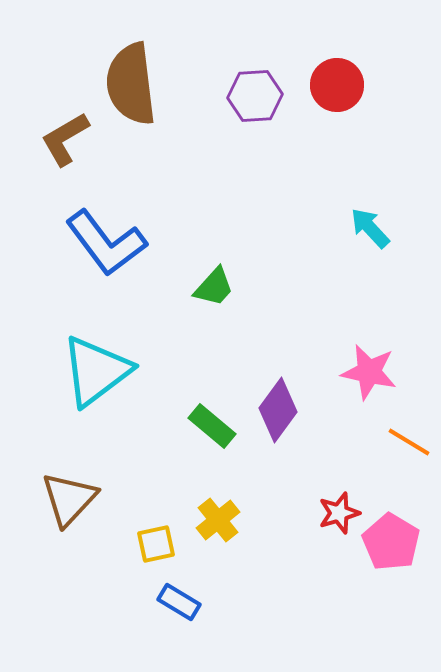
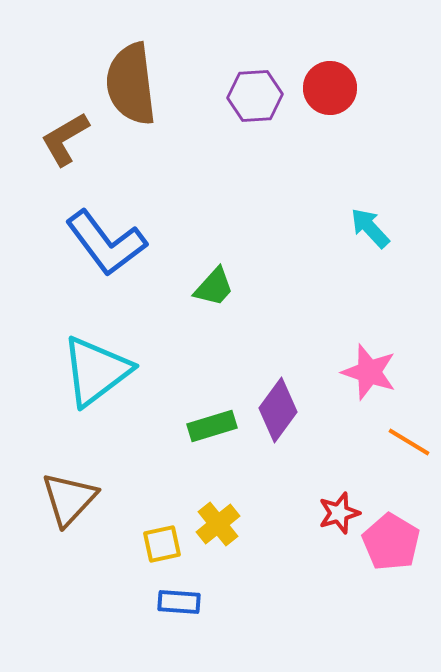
red circle: moved 7 px left, 3 px down
pink star: rotated 6 degrees clockwise
green rectangle: rotated 57 degrees counterclockwise
yellow cross: moved 4 px down
yellow square: moved 6 px right
blue rectangle: rotated 27 degrees counterclockwise
